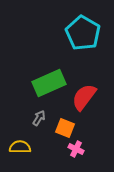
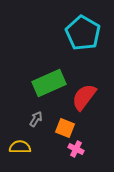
gray arrow: moved 3 px left, 1 px down
